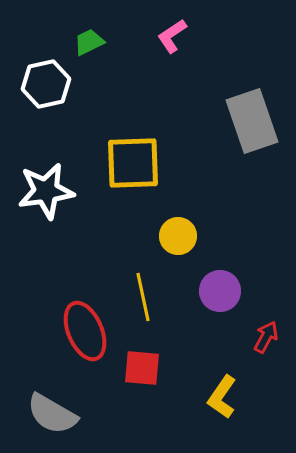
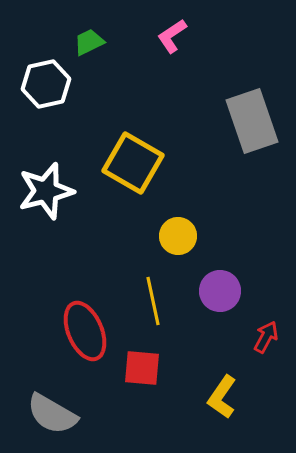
yellow square: rotated 32 degrees clockwise
white star: rotated 6 degrees counterclockwise
yellow line: moved 10 px right, 4 px down
